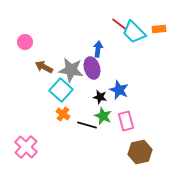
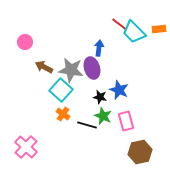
blue arrow: moved 1 px right, 1 px up
